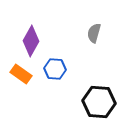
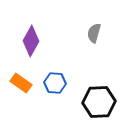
blue hexagon: moved 14 px down
orange rectangle: moved 9 px down
black hexagon: rotated 8 degrees counterclockwise
